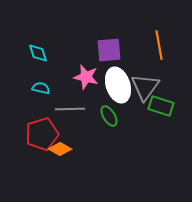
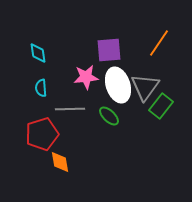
orange line: moved 2 px up; rotated 44 degrees clockwise
cyan diamond: rotated 10 degrees clockwise
pink star: rotated 20 degrees counterclockwise
cyan semicircle: rotated 108 degrees counterclockwise
green rectangle: rotated 70 degrees counterclockwise
green ellipse: rotated 15 degrees counterclockwise
orange diamond: moved 13 px down; rotated 50 degrees clockwise
